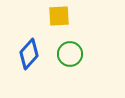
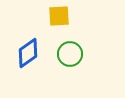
blue diamond: moved 1 px left, 1 px up; rotated 12 degrees clockwise
